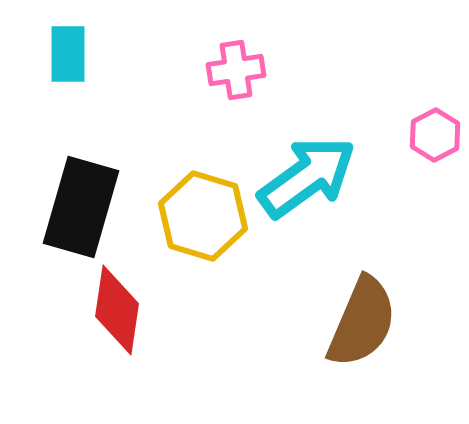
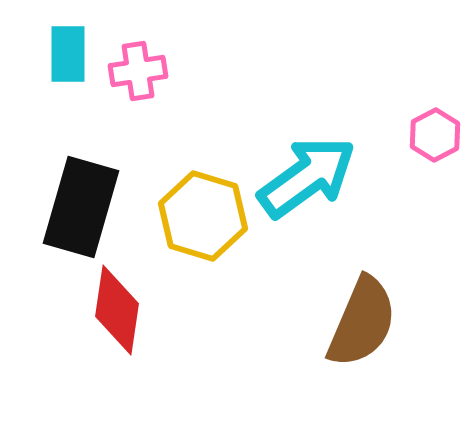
pink cross: moved 98 px left, 1 px down
